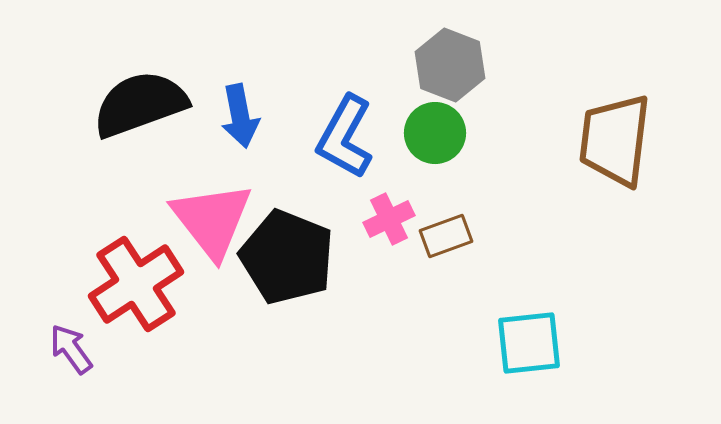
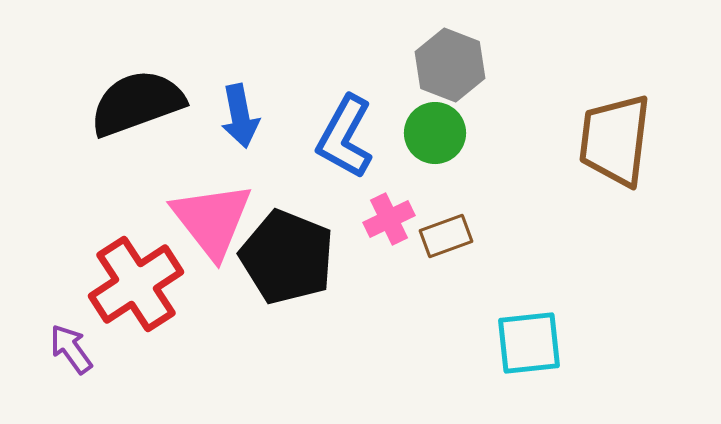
black semicircle: moved 3 px left, 1 px up
